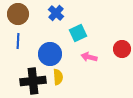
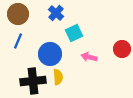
cyan square: moved 4 px left
blue line: rotated 21 degrees clockwise
